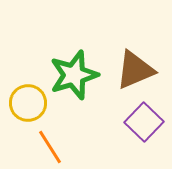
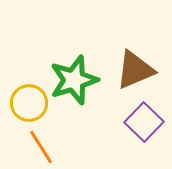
green star: moved 5 px down
yellow circle: moved 1 px right
orange line: moved 9 px left
